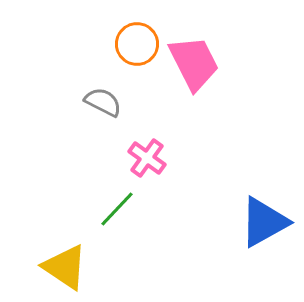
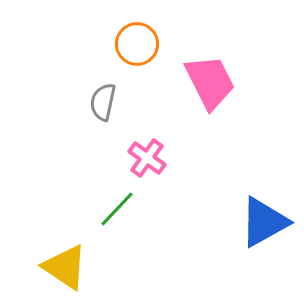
pink trapezoid: moved 16 px right, 19 px down
gray semicircle: rotated 105 degrees counterclockwise
